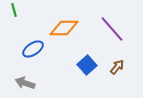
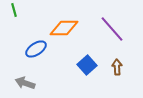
blue ellipse: moved 3 px right
brown arrow: rotated 42 degrees counterclockwise
